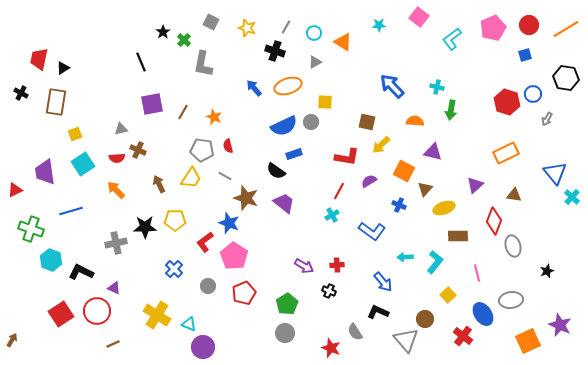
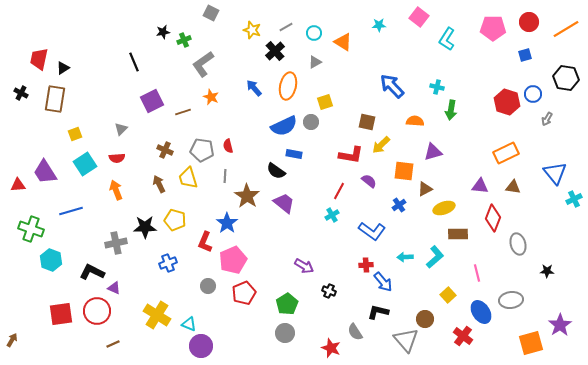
gray square at (211, 22): moved 9 px up
red circle at (529, 25): moved 3 px up
gray line at (286, 27): rotated 32 degrees clockwise
yellow star at (247, 28): moved 5 px right, 2 px down
pink pentagon at (493, 28): rotated 25 degrees clockwise
black star at (163, 32): rotated 24 degrees clockwise
cyan L-shape at (452, 39): moved 5 px left; rotated 20 degrees counterclockwise
green cross at (184, 40): rotated 24 degrees clockwise
black cross at (275, 51): rotated 30 degrees clockwise
black line at (141, 62): moved 7 px left
gray L-shape at (203, 64): rotated 44 degrees clockwise
orange ellipse at (288, 86): rotated 60 degrees counterclockwise
brown rectangle at (56, 102): moved 1 px left, 3 px up
yellow square at (325, 102): rotated 21 degrees counterclockwise
purple square at (152, 104): moved 3 px up; rotated 15 degrees counterclockwise
brown line at (183, 112): rotated 42 degrees clockwise
orange star at (214, 117): moved 3 px left, 20 px up
gray triangle at (121, 129): rotated 32 degrees counterclockwise
brown cross at (138, 150): moved 27 px right
purple triangle at (433, 152): rotated 30 degrees counterclockwise
blue rectangle at (294, 154): rotated 28 degrees clockwise
red L-shape at (347, 157): moved 4 px right, 2 px up
cyan square at (83, 164): moved 2 px right
orange square at (404, 171): rotated 20 degrees counterclockwise
purple trapezoid at (45, 172): rotated 24 degrees counterclockwise
gray line at (225, 176): rotated 64 degrees clockwise
yellow trapezoid at (191, 178): moved 3 px left; rotated 130 degrees clockwise
purple semicircle at (369, 181): rotated 70 degrees clockwise
purple triangle at (475, 185): moved 5 px right, 1 px down; rotated 48 degrees clockwise
brown triangle at (425, 189): rotated 21 degrees clockwise
red triangle at (15, 190): moved 3 px right, 5 px up; rotated 21 degrees clockwise
orange arrow at (116, 190): rotated 24 degrees clockwise
brown triangle at (514, 195): moved 1 px left, 8 px up
cyan cross at (572, 197): moved 2 px right, 2 px down; rotated 21 degrees clockwise
brown star at (246, 198): moved 1 px right, 2 px up; rotated 15 degrees clockwise
blue cross at (399, 205): rotated 32 degrees clockwise
yellow pentagon at (175, 220): rotated 15 degrees clockwise
red diamond at (494, 221): moved 1 px left, 3 px up
blue star at (229, 223): moved 2 px left; rotated 15 degrees clockwise
brown rectangle at (458, 236): moved 2 px up
red L-shape at (205, 242): rotated 30 degrees counterclockwise
gray ellipse at (513, 246): moved 5 px right, 2 px up
pink pentagon at (234, 256): moved 1 px left, 4 px down; rotated 16 degrees clockwise
cyan L-shape at (435, 262): moved 5 px up; rotated 10 degrees clockwise
red cross at (337, 265): moved 29 px right
blue cross at (174, 269): moved 6 px left, 6 px up; rotated 24 degrees clockwise
black star at (547, 271): rotated 24 degrees clockwise
black L-shape at (81, 272): moved 11 px right
black L-shape at (378, 312): rotated 10 degrees counterclockwise
red square at (61, 314): rotated 25 degrees clockwise
blue ellipse at (483, 314): moved 2 px left, 2 px up
purple star at (560, 325): rotated 15 degrees clockwise
orange square at (528, 341): moved 3 px right, 2 px down; rotated 10 degrees clockwise
purple circle at (203, 347): moved 2 px left, 1 px up
